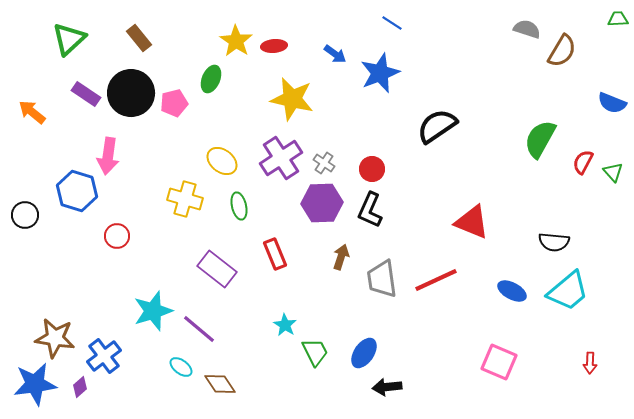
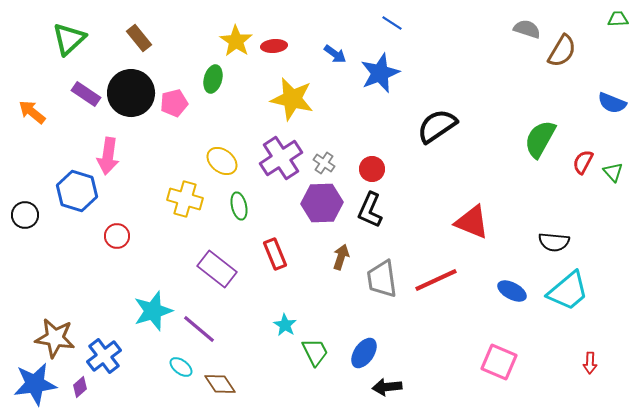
green ellipse at (211, 79): moved 2 px right; rotated 8 degrees counterclockwise
